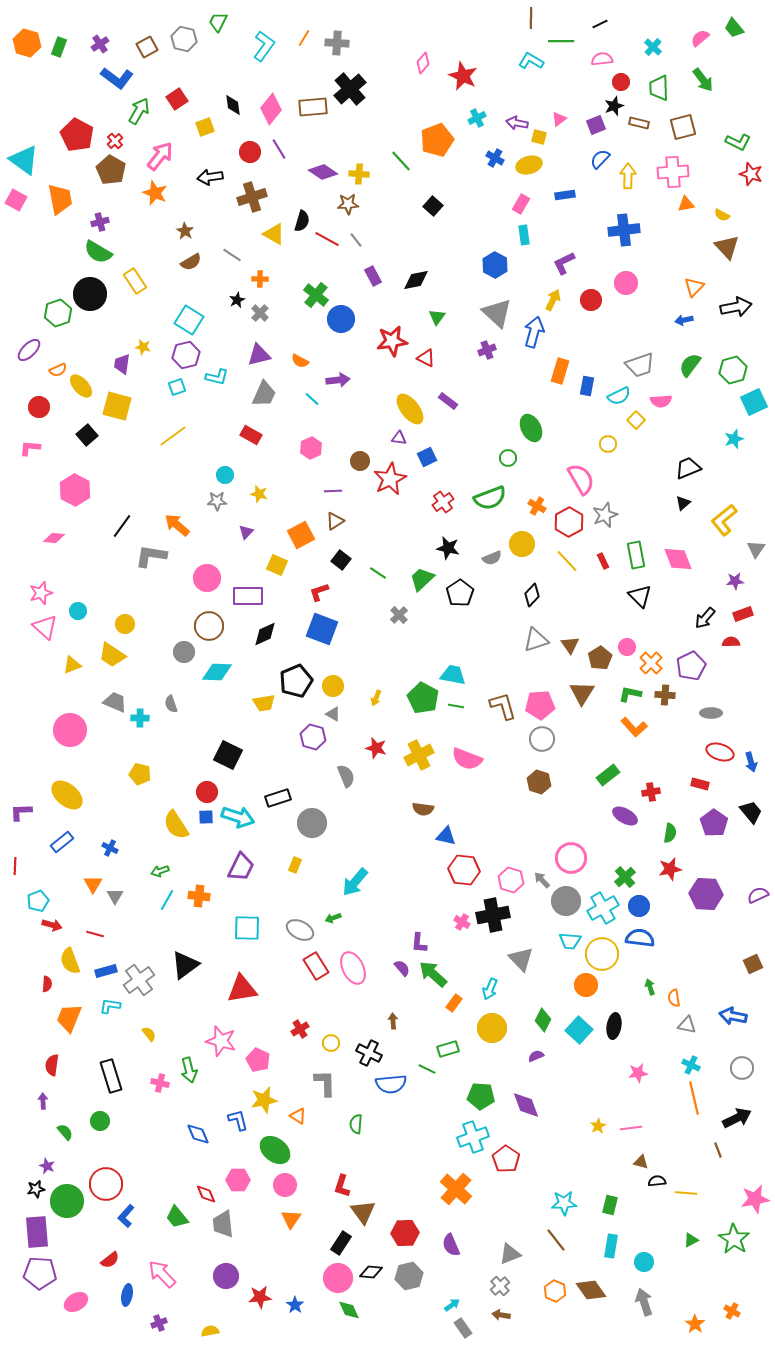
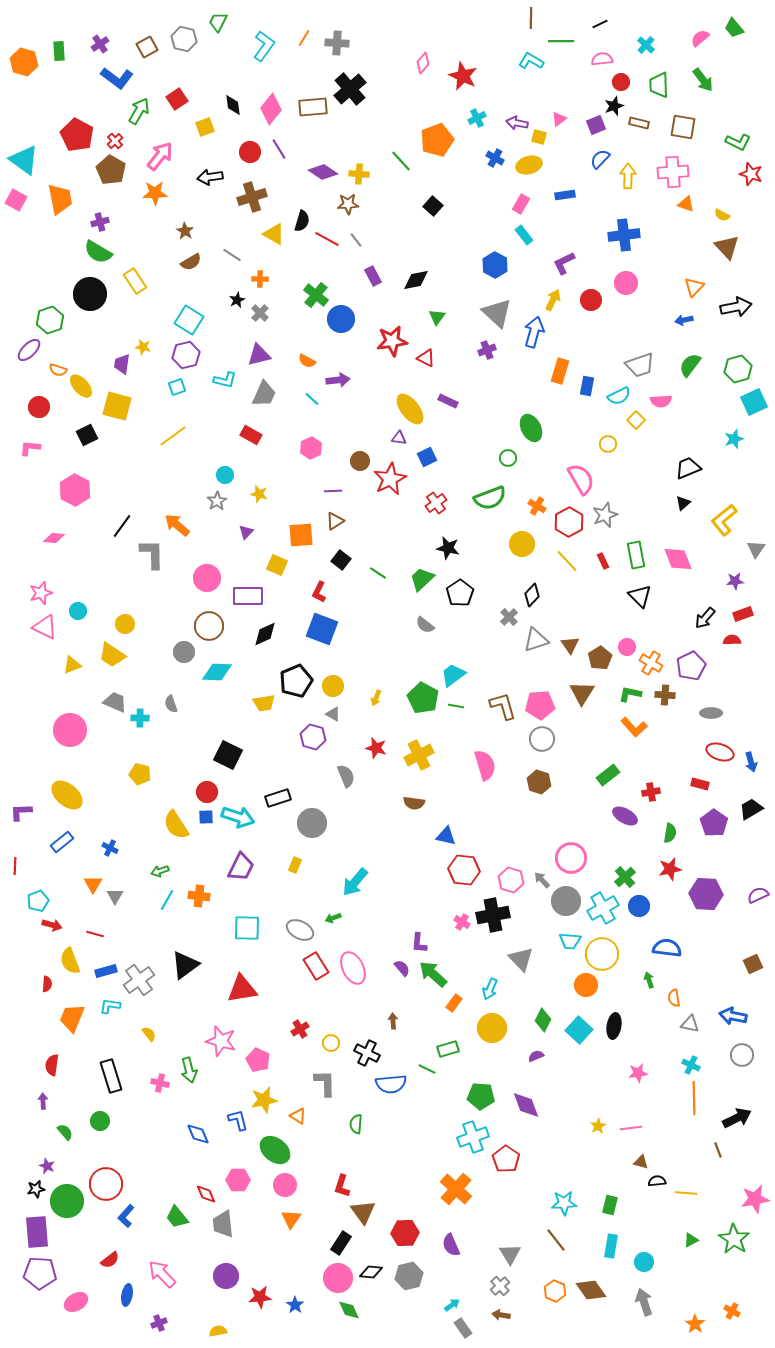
orange hexagon at (27, 43): moved 3 px left, 19 px down
green rectangle at (59, 47): moved 4 px down; rotated 24 degrees counterclockwise
cyan cross at (653, 47): moved 7 px left, 2 px up
green trapezoid at (659, 88): moved 3 px up
brown square at (683, 127): rotated 24 degrees clockwise
orange star at (155, 193): rotated 25 degrees counterclockwise
orange triangle at (686, 204): rotated 30 degrees clockwise
blue cross at (624, 230): moved 5 px down
cyan rectangle at (524, 235): rotated 30 degrees counterclockwise
green hexagon at (58, 313): moved 8 px left, 7 px down
orange semicircle at (300, 361): moved 7 px right
orange semicircle at (58, 370): rotated 42 degrees clockwise
green hexagon at (733, 370): moved 5 px right, 1 px up
cyan L-shape at (217, 377): moved 8 px right, 3 px down
purple rectangle at (448, 401): rotated 12 degrees counterclockwise
black square at (87, 435): rotated 15 degrees clockwise
gray star at (217, 501): rotated 30 degrees counterclockwise
red cross at (443, 502): moved 7 px left, 1 px down
orange square at (301, 535): rotated 24 degrees clockwise
gray L-shape at (151, 556): moved 1 px right, 2 px up; rotated 80 degrees clockwise
gray semicircle at (492, 558): moved 67 px left, 67 px down; rotated 60 degrees clockwise
red L-shape at (319, 592): rotated 45 degrees counterclockwise
gray cross at (399, 615): moved 110 px right, 2 px down
pink triangle at (45, 627): rotated 16 degrees counterclockwise
red semicircle at (731, 642): moved 1 px right, 2 px up
orange cross at (651, 663): rotated 15 degrees counterclockwise
cyan trapezoid at (453, 675): rotated 48 degrees counterclockwise
pink semicircle at (467, 759): moved 18 px right, 6 px down; rotated 128 degrees counterclockwise
brown semicircle at (423, 809): moved 9 px left, 6 px up
black trapezoid at (751, 812): moved 3 px up; rotated 80 degrees counterclockwise
blue semicircle at (640, 938): moved 27 px right, 10 px down
green arrow at (650, 987): moved 1 px left, 7 px up
orange trapezoid at (69, 1018): moved 3 px right
gray triangle at (687, 1025): moved 3 px right, 1 px up
black cross at (369, 1053): moved 2 px left
gray circle at (742, 1068): moved 13 px up
orange line at (694, 1098): rotated 12 degrees clockwise
gray triangle at (510, 1254): rotated 40 degrees counterclockwise
yellow semicircle at (210, 1331): moved 8 px right
